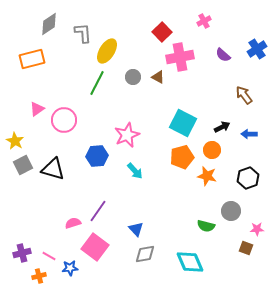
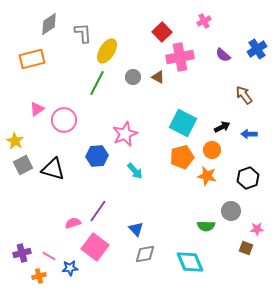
pink star at (127, 135): moved 2 px left, 1 px up
green semicircle at (206, 226): rotated 12 degrees counterclockwise
